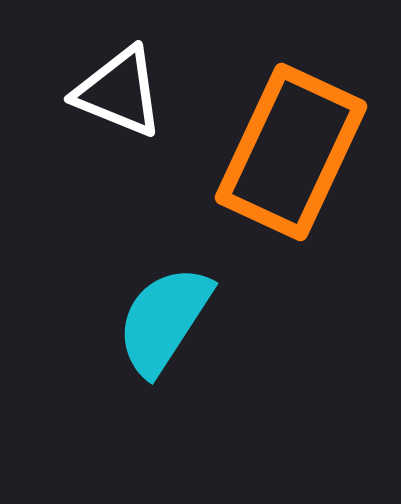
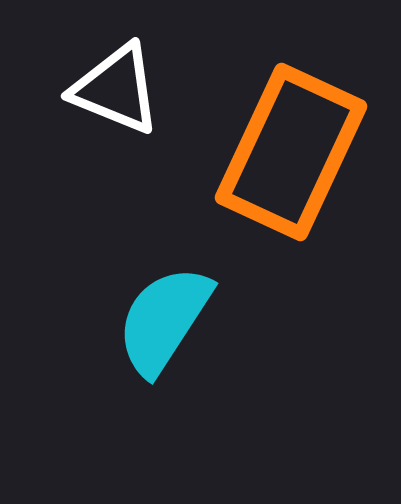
white triangle: moved 3 px left, 3 px up
